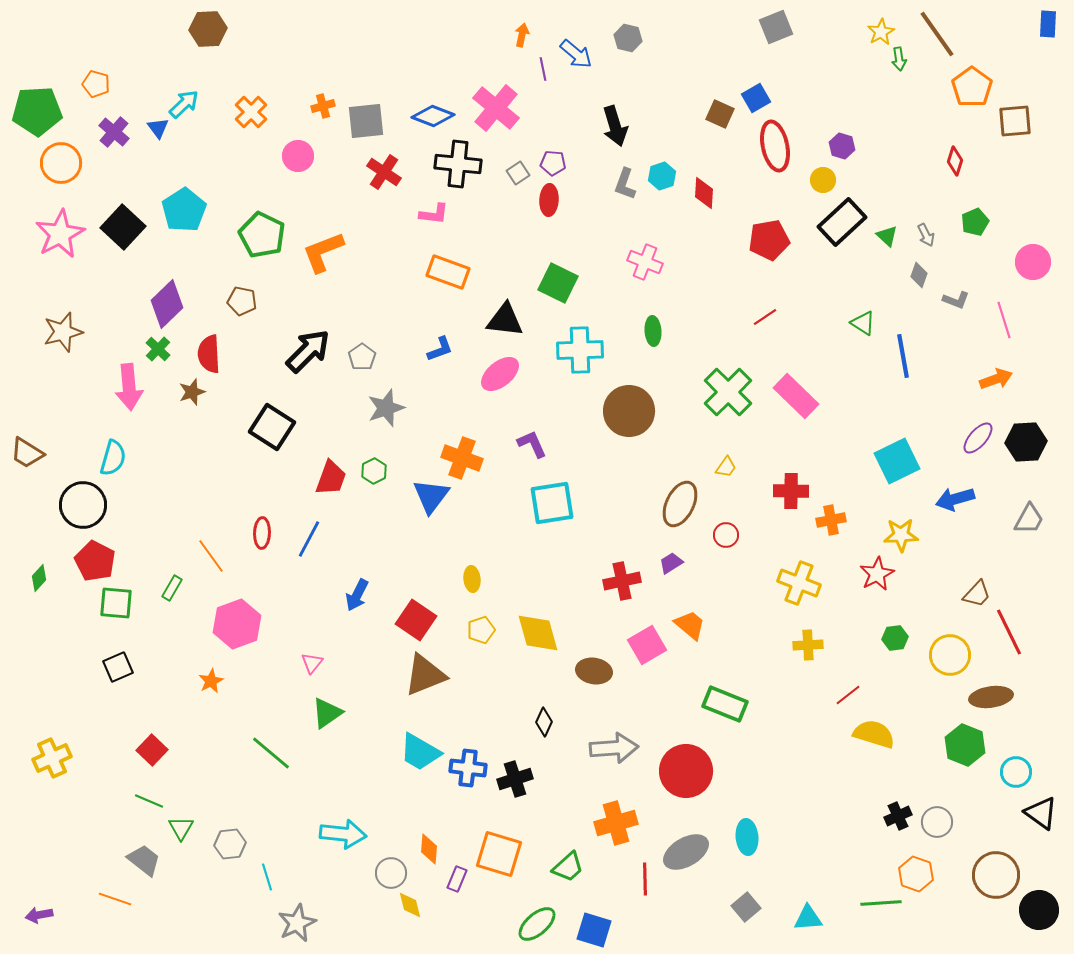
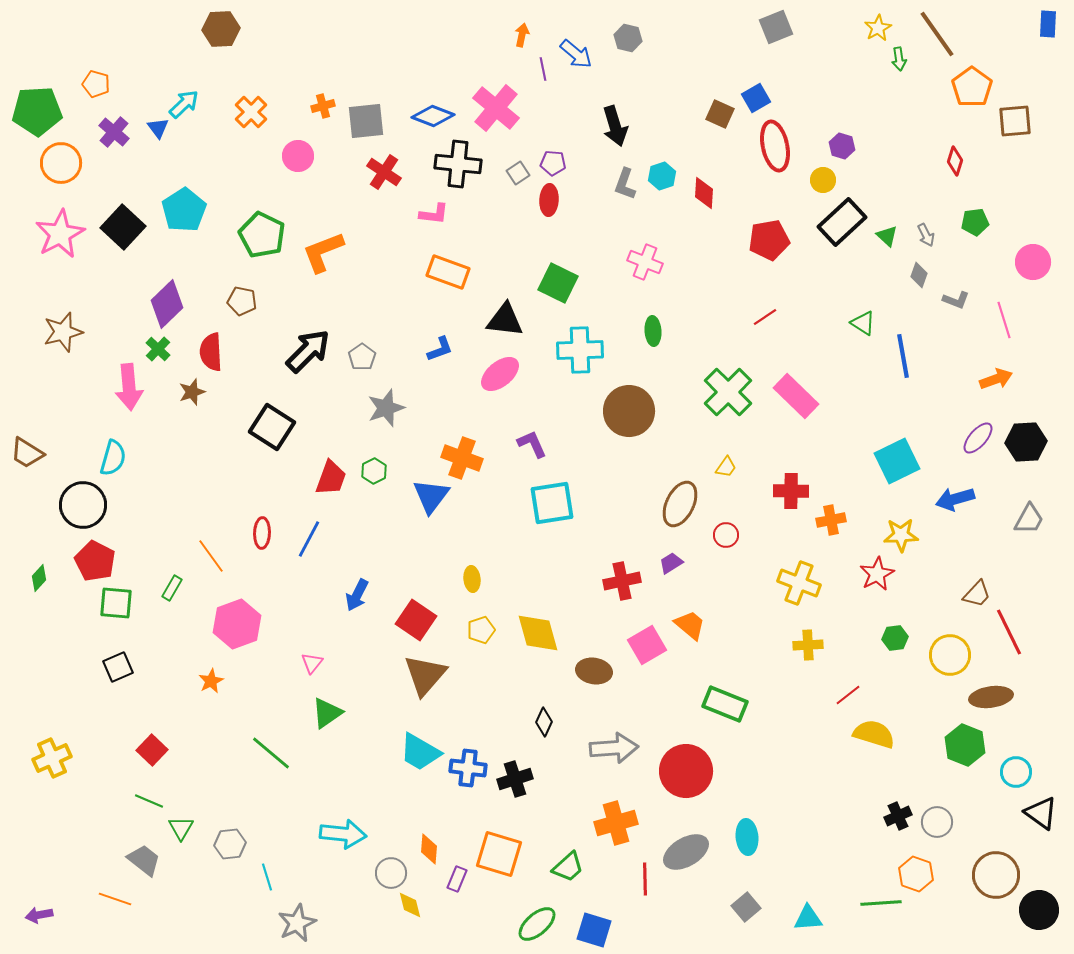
brown hexagon at (208, 29): moved 13 px right
yellow star at (881, 32): moved 3 px left, 4 px up
green pentagon at (975, 222): rotated 16 degrees clockwise
red semicircle at (209, 354): moved 2 px right, 2 px up
brown triangle at (425, 675): rotated 27 degrees counterclockwise
